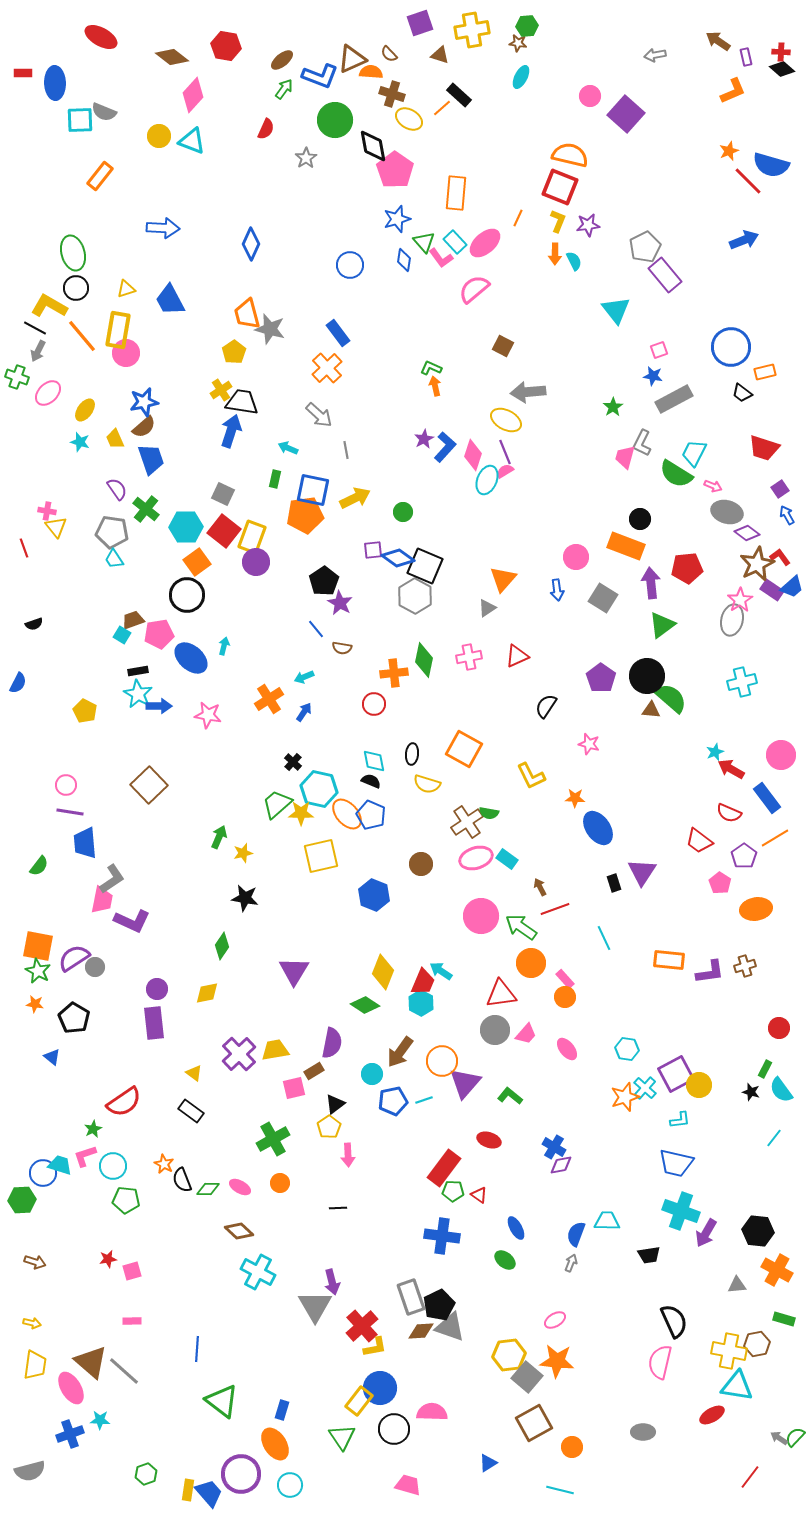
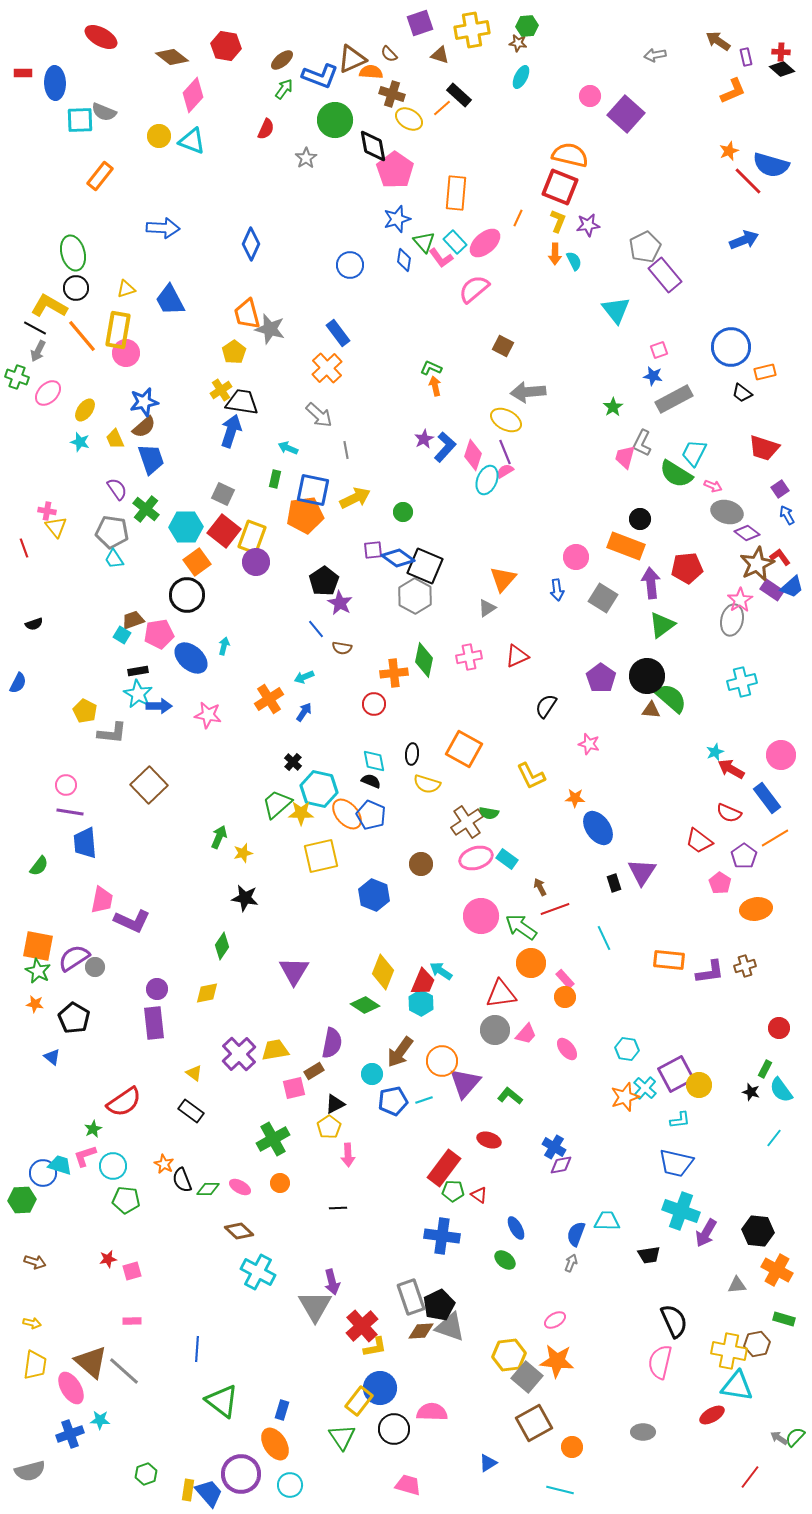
gray L-shape at (112, 879): moved 146 px up; rotated 40 degrees clockwise
black triangle at (335, 1104): rotated 10 degrees clockwise
